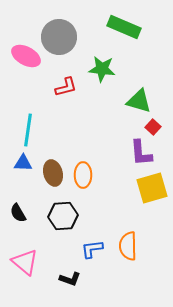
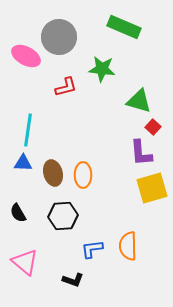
black L-shape: moved 3 px right, 1 px down
